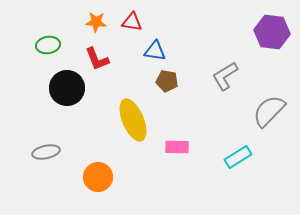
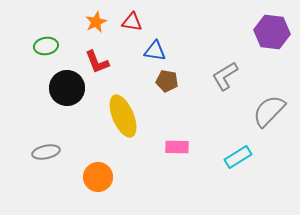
orange star: rotated 30 degrees counterclockwise
green ellipse: moved 2 px left, 1 px down
red L-shape: moved 3 px down
yellow ellipse: moved 10 px left, 4 px up
